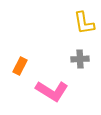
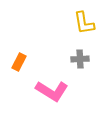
orange rectangle: moved 1 px left, 4 px up
